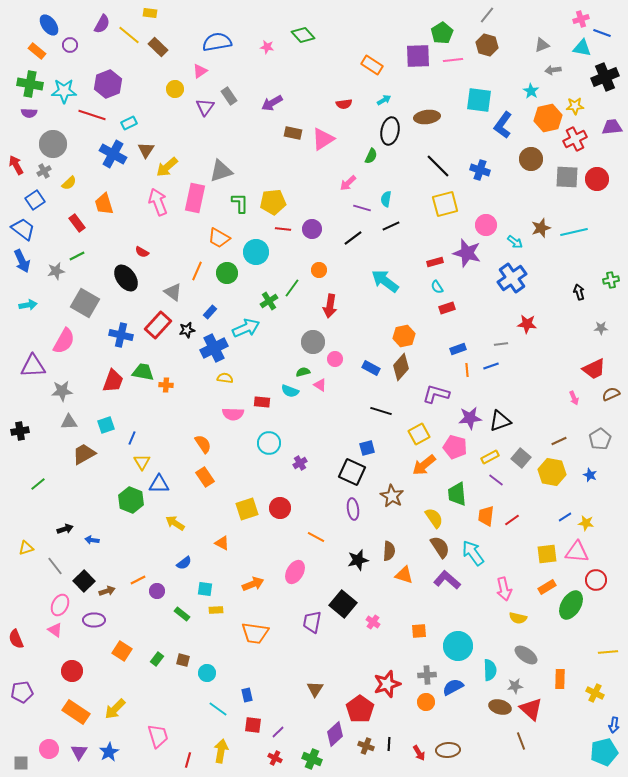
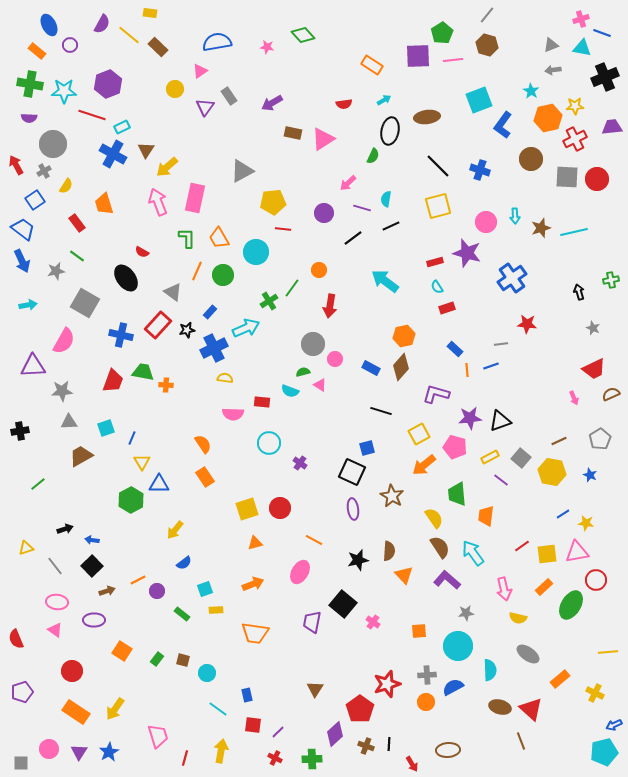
blue ellipse at (49, 25): rotated 10 degrees clockwise
gray triangle at (542, 45): moved 9 px right
cyan square at (479, 100): rotated 28 degrees counterclockwise
purple semicircle at (29, 113): moved 5 px down
cyan rectangle at (129, 123): moved 7 px left, 4 px down
green semicircle at (371, 156): moved 2 px right
gray triangle at (221, 171): moved 21 px right; rotated 10 degrees counterclockwise
yellow semicircle at (69, 183): moved 3 px left, 3 px down; rotated 14 degrees counterclockwise
green L-shape at (240, 203): moved 53 px left, 35 px down
yellow square at (445, 204): moved 7 px left, 2 px down
pink circle at (486, 225): moved 3 px up
purple circle at (312, 229): moved 12 px right, 16 px up
orange trapezoid at (219, 238): rotated 30 degrees clockwise
cyan arrow at (515, 242): moved 26 px up; rotated 49 degrees clockwise
green line at (77, 256): rotated 63 degrees clockwise
green circle at (227, 273): moved 4 px left, 2 px down
gray star at (601, 328): moved 8 px left; rotated 24 degrees clockwise
gray circle at (313, 342): moved 2 px down
blue rectangle at (458, 349): moved 3 px left; rotated 63 degrees clockwise
cyan square at (106, 425): moved 3 px down
brown trapezoid at (84, 454): moved 3 px left, 2 px down
purple cross at (300, 463): rotated 24 degrees counterclockwise
purple line at (496, 480): moved 5 px right
green hexagon at (131, 500): rotated 10 degrees clockwise
blue line at (565, 517): moved 2 px left, 3 px up
red line at (512, 520): moved 10 px right, 26 px down
yellow arrow at (175, 523): moved 7 px down; rotated 84 degrees counterclockwise
orange line at (316, 537): moved 2 px left, 3 px down
orange triangle at (222, 543): moved 33 px right; rotated 42 degrees counterclockwise
pink triangle at (577, 552): rotated 15 degrees counterclockwise
pink ellipse at (295, 572): moved 5 px right
orange triangle at (404, 575): rotated 30 degrees clockwise
black square at (84, 581): moved 8 px right, 15 px up
orange rectangle at (547, 587): moved 3 px left; rotated 12 degrees counterclockwise
cyan square at (205, 589): rotated 28 degrees counterclockwise
pink ellipse at (60, 605): moved 3 px left, 3 px up; rotated 70 degrees clockwise
gray ellipse at (526, 655): moved 2 px right, 1 px up
orange rectangle at (560, 679): rotated 48 degrees clockwise
gray star at (515, 686): moved 49 px left, 73 px up
purple pentagon at (22, 692): rotated 10 degrees counterclockwise
yellow arrow at (115, 709): rotated 10 degrees counterclockwise
blue arrow at (614, 725): rotated 56 degrees clockwise
red arrow at (419, 753): moved 7 px left, 11 px down
green cross at (312, 759): rotated 24 degrees counterclockwise
red line at (188, 760): moved 3 px left, 2 px up
